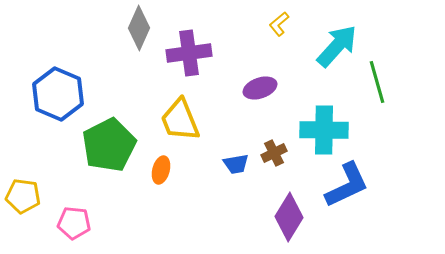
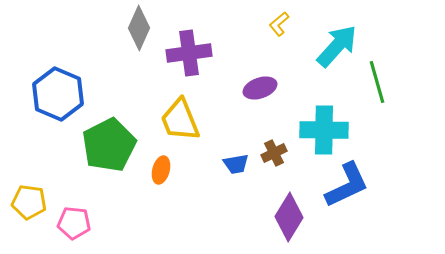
yellow pentagon: moved 6 px right, 6 px down
